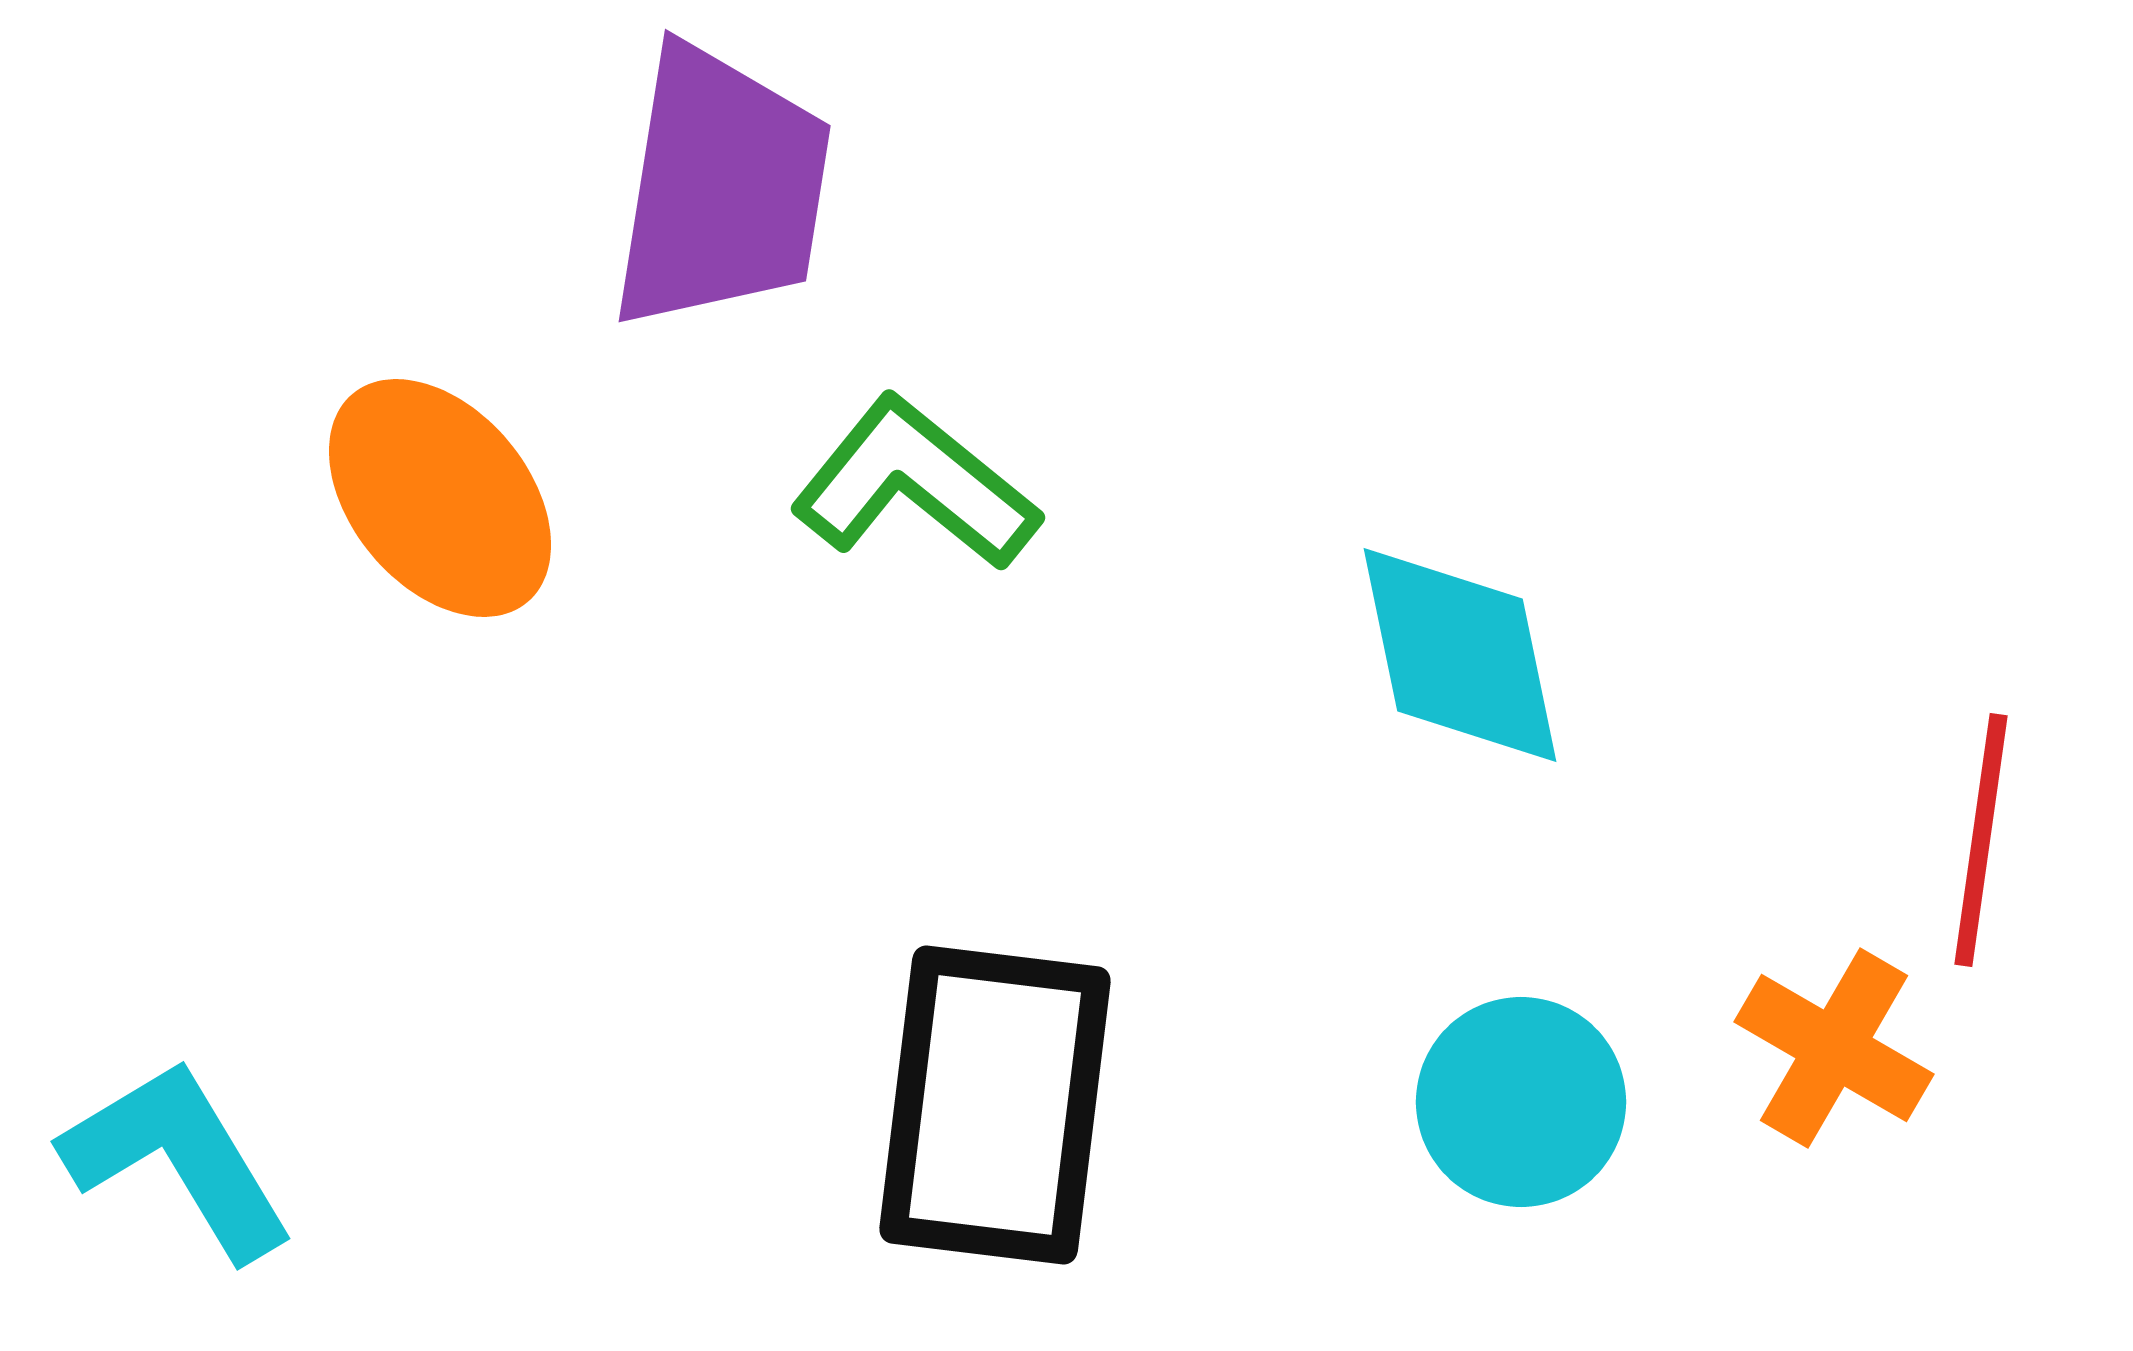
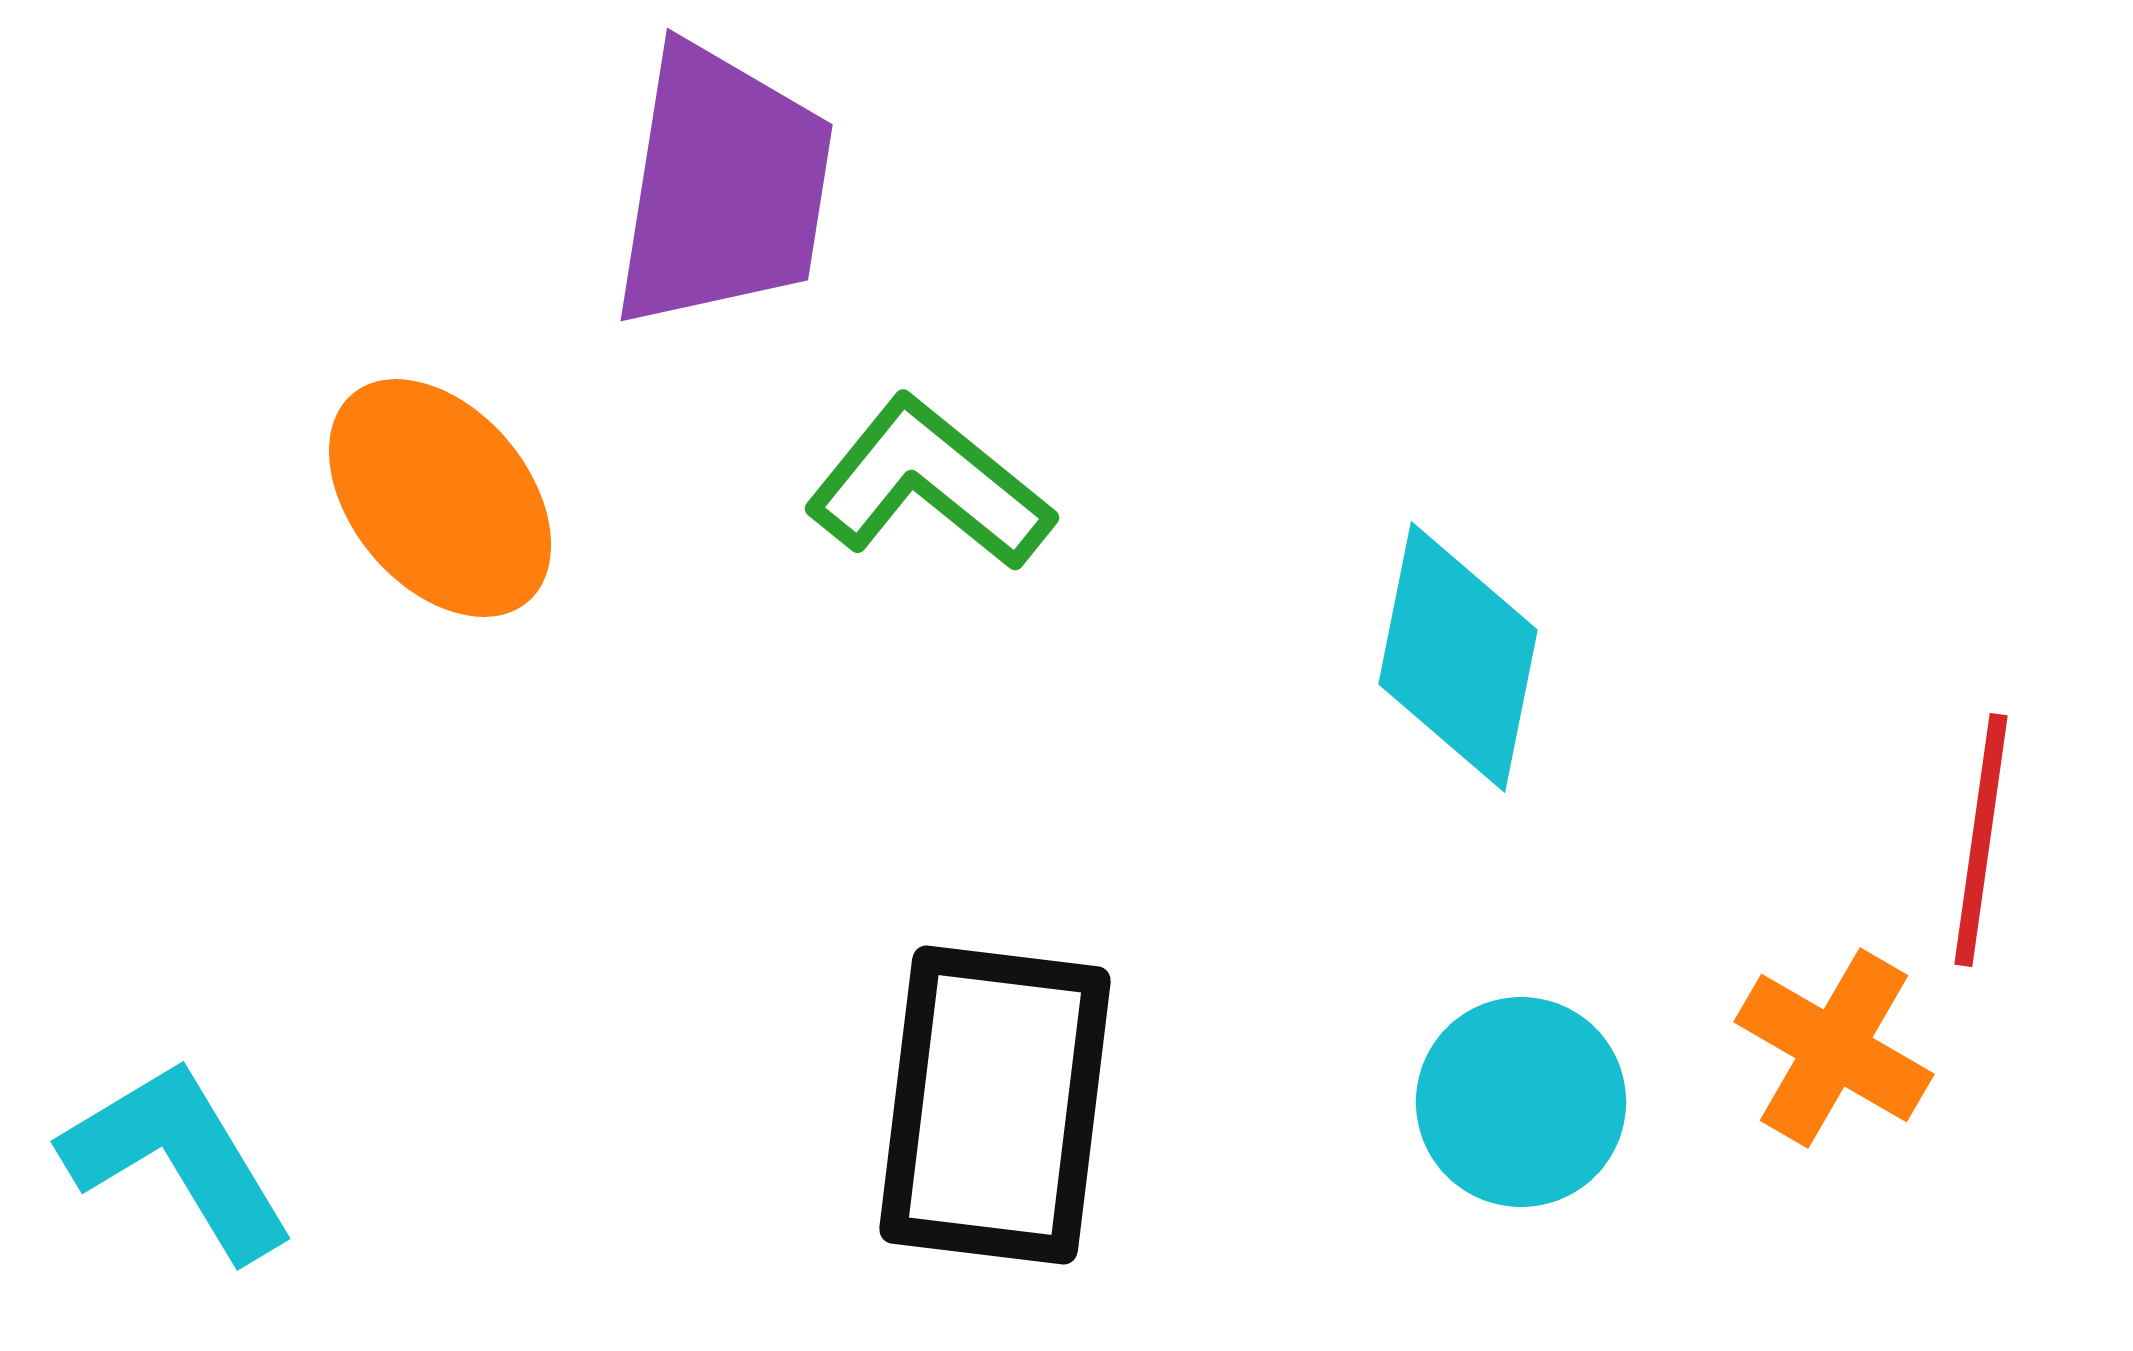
purple trapezoid: moved 2 px right, 1 px up
green L-shape: moved 14 px right
cyan diamond: moved 2 px left, 2 px down; rotated 23 degrees clockwise
